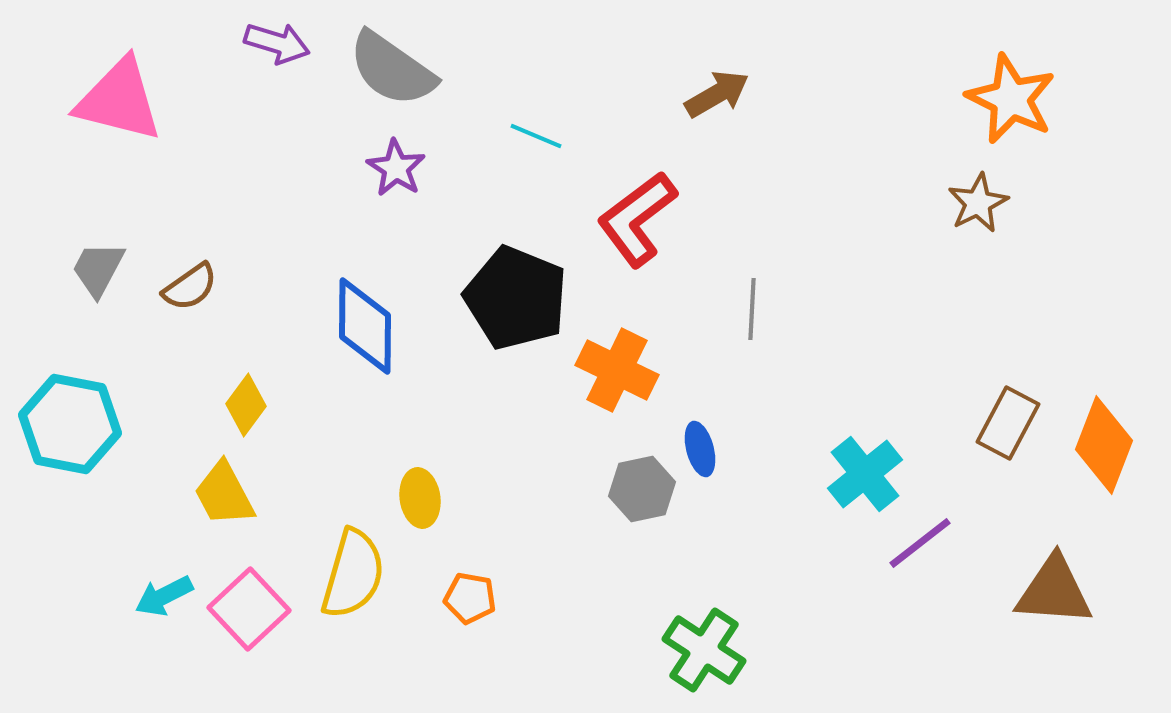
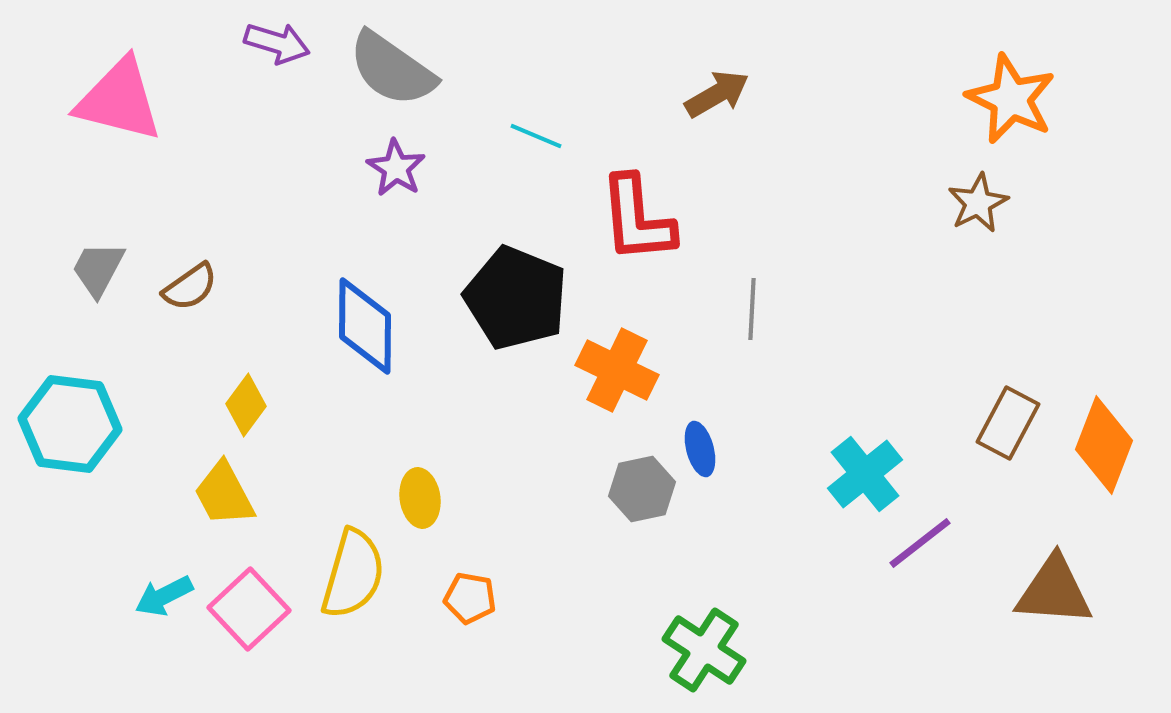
red L-shape: rotated 58 degrees counterclockwise
cyan hexagon: rotated 4 degrees counterclockwise
